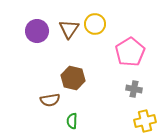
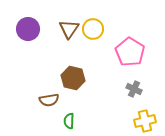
yellow circle: moved 2 px left, 5 px down
purple circle: moved 9 px left, 2 px up
pink pentagon: rotated 8 degrees counterclockwise
gray cross: rotated 14 degrees clockwise
brown semicircle: moved 1 px left
green semicircle: moved 3 px left
